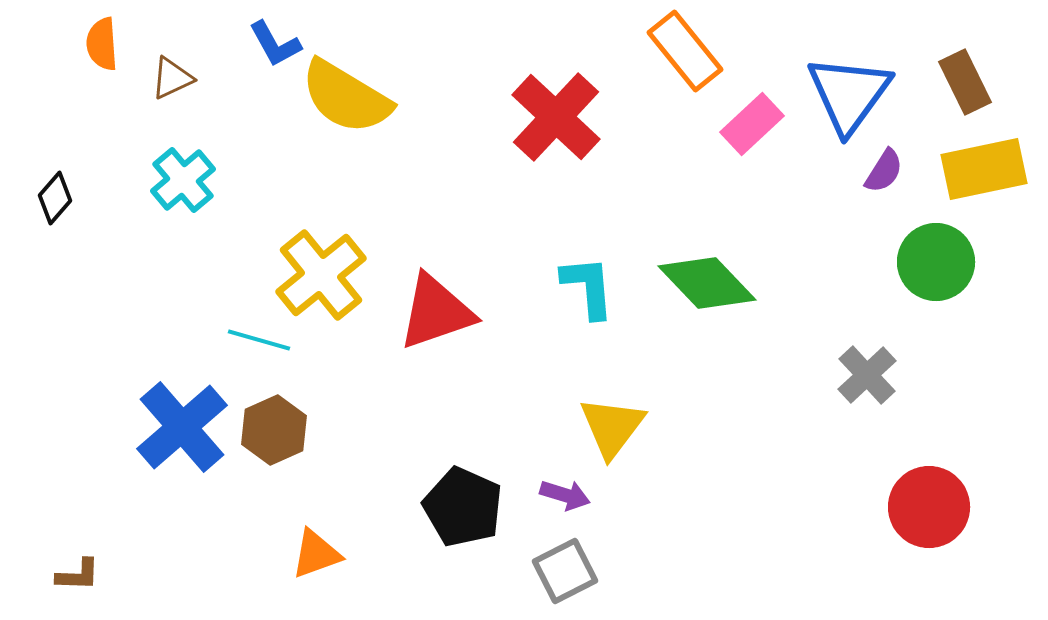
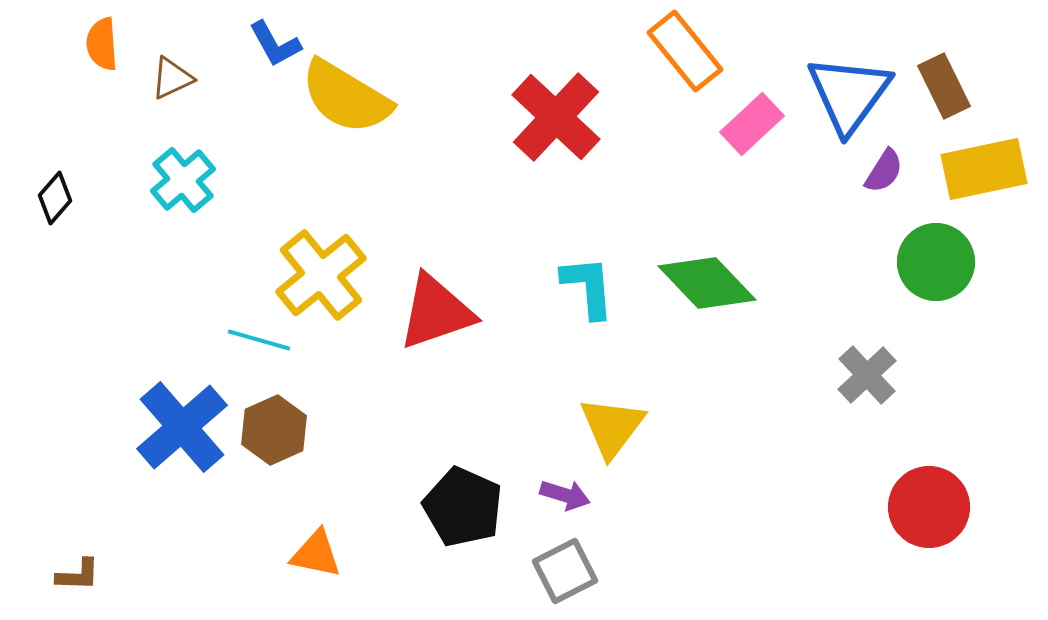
brown rectangle: moved 21 px left, 4 px down
orange triangle: rotated 32 degrees clockwise
